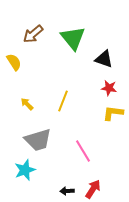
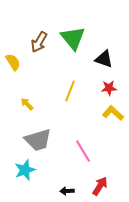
brown arrow: moved 6 px right, 8 px down; rotated 20 degrees counterclockwise
yellow semicircle: moved 1 px left
red star: rotated 14 degrees counterclockwise
yellow line: moved 7 px right, 10 px up
yellow L-shape: rotated 35 degrees clockwise
red arrow: moved 7 px right, 3 px up
